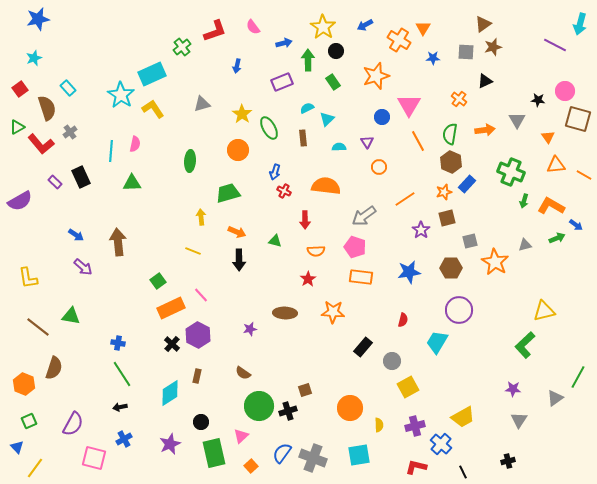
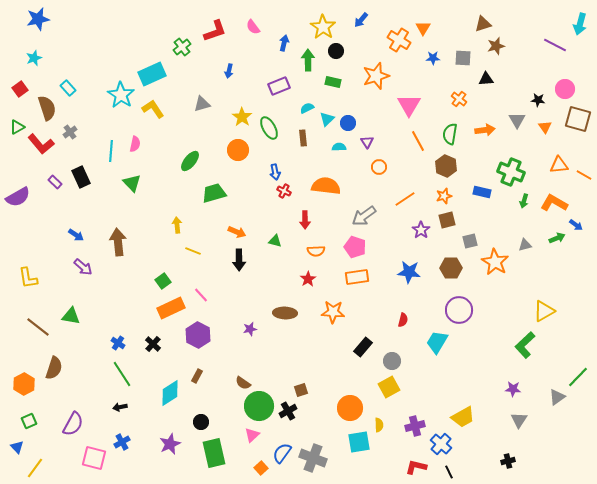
brown triangle at (483, 24): rotated 18 degrees clockwise
blue arrow at (365, 25): moved 4 px left, 5 px up; rotated 21 degrees counterclockwise
blue arrow at (284, 43): rotated 63 degrees counterclockwise
brown star at (493, 47): moved 3 px right, 1 px up
gray square at (466, 52): moved 3 px left, 6 px down
blue arrow at (237, 66): moved 8 px left, 5 px down
black triangle at (485, 81): moved 1 px right, 2 px up; rotated 21 degrees clockwise
purple rectangle at (282, 82): moved 3 px left, 4 px down
green rectangle at (333, 82): rotated 42 degrees counterclockwise
pink circle at (565, 91): moved 2 px up
yellow star at (242, 114): moved 3 px down
blue circle at (382, 117): moved 34 px left, 6 px down
orange triangle at (548, 137): moved 3 px left, 10 px up
green ellipse at (190, 161): rotated 35 degrees clockwise
brown hexagon at (451, 162): moved 5 px left, 4 px down
orange triangle at (556, 165): moved 3 px right
blue arrow at (275, 172): rotated 28 degrees counterclockwise
green triangle at (132, 183): rotated 48 degrees clockwise
blue rectangle at (467, 184): moved 15 px right, 8 px down; rotated 60 degrees clockwise
orange star at (444, 192): moved 4 px down
green trapezoid at (228, 193): moved 14 px left
purple semicircle at (20, 201): moved 2 px left, 4 px up
orange L-shape at (551, 206): moved 3 px right, 3 px up
yellow arrow at (201, 217): moved 24 px left, 8 px down
brown square at (447, 218): moved 2 px down
blue star at (409, 272): rotated 15 degrees clockwise
orange rectangle at (361, 277): moved 4 px left; rotated 15 degrees counterclockwise
green square at (158, 281): moved 5 px right
yellow triangle at (544, 311): rotated 15 degrees counterclockwise
blue cross at (118, 343): rotated 24 degrees clockwise
black cross at (172, 344): moved 19 px left
brown semicircle at (243, 373): moved 10 px down
brown rectangle at (197, 376): rotated 16 degrees clockwise
green line at (578, 377): rotated 15 degrees clockwise
orange hexagon at (24, 384): rotated 10 degrees clockwise
yellow square at (408, 387): moved 19 px left
brown square at (305, 390): moved 4 px left
gray triangle at (555, 398): moved 2 px right, 1 px up
black cross at (288, 411): rotated 12 degrees counterclockwise
pink triangle at (241, 436): moved 11 px right, 1 px up
blue cross at (124, 439): moved 2 px left, 3 px down
cyan square at (359, 455): moved 13 px up
orange square at (251, 466): moved 10 px right, 2 px down
black line at (463, 472): moved 14 px left
